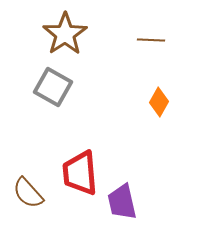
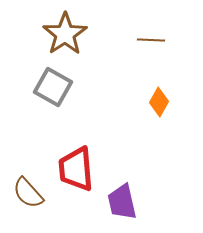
red trapezoid: moved 4 px left, 4 px up
